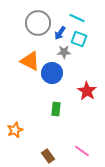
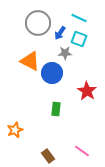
cyan line: moved 2 px right
gray star: moved 1 px right, 1 px down
